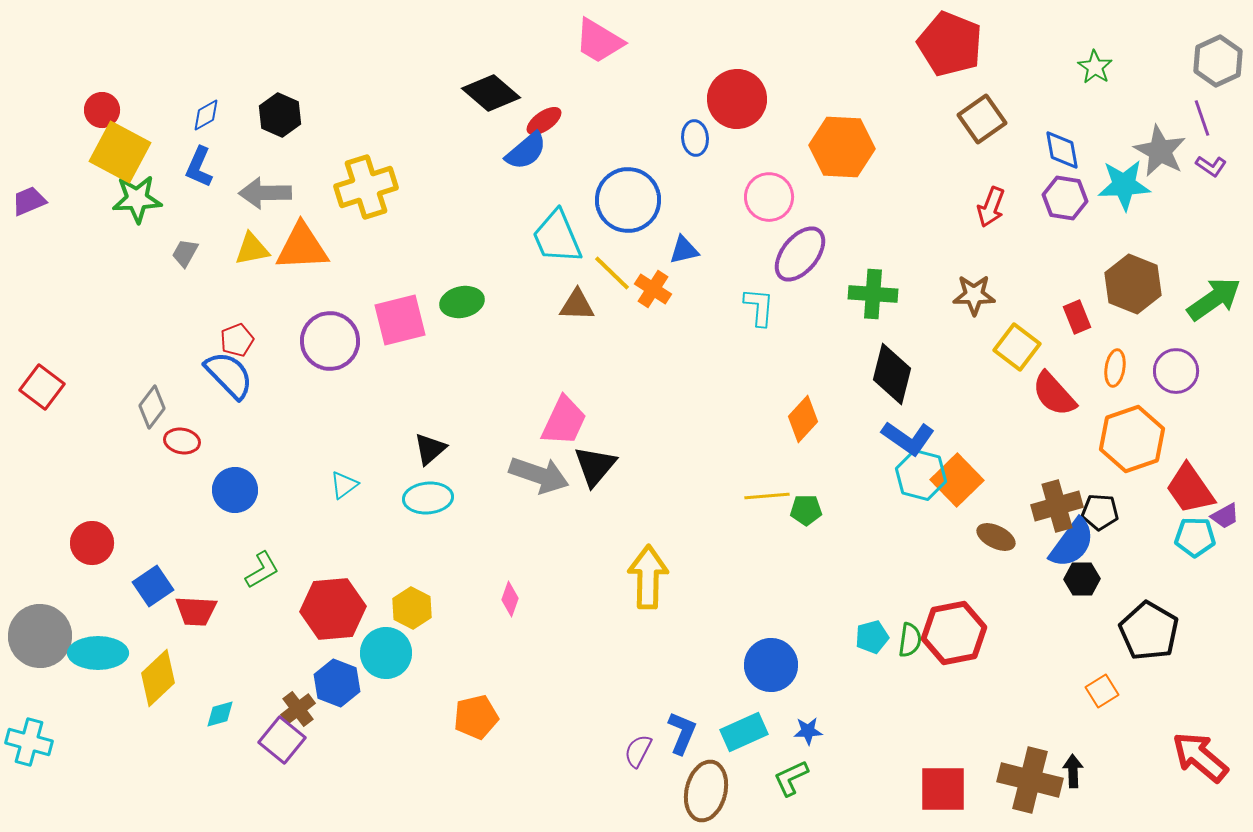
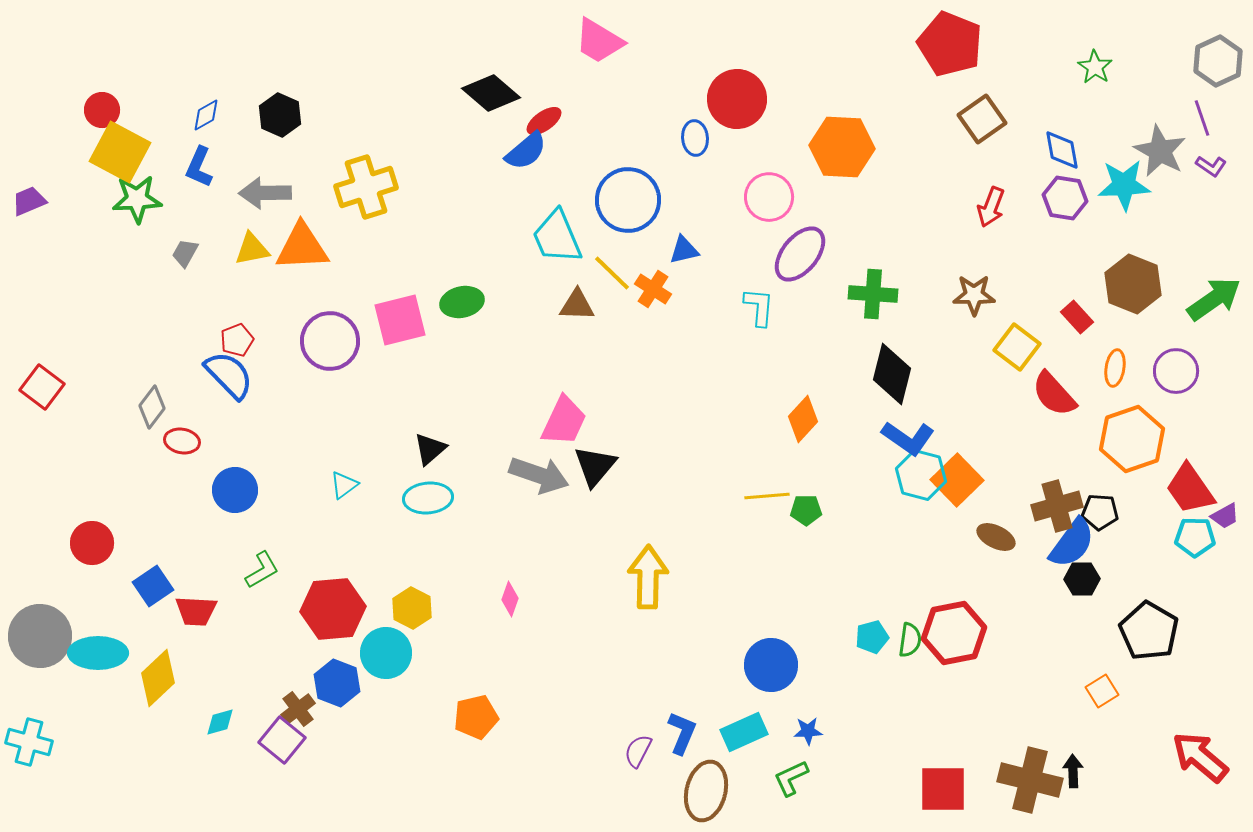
red rectangle at (1077, 317): rotated 20 degrees counterclockwise
cyan diamond at (220, 714): moved 8 px down
